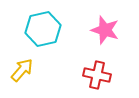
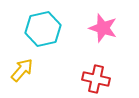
pink star: moved 2 px left, 2 px up
red cross: moved 1 px left, 4 px down
